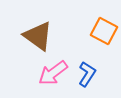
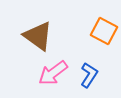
blue L-shape: moved 2 px right, 1 px down
